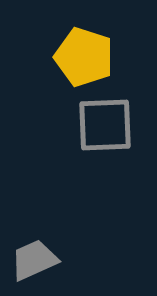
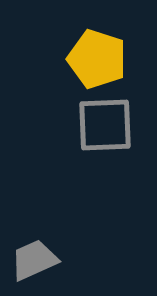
yellow pentagon: moved 13 px right, 2 px down
